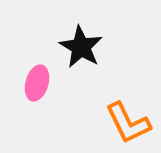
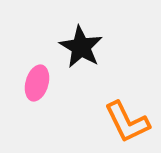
orange L-shape: moved 1 px left, 1 px up
